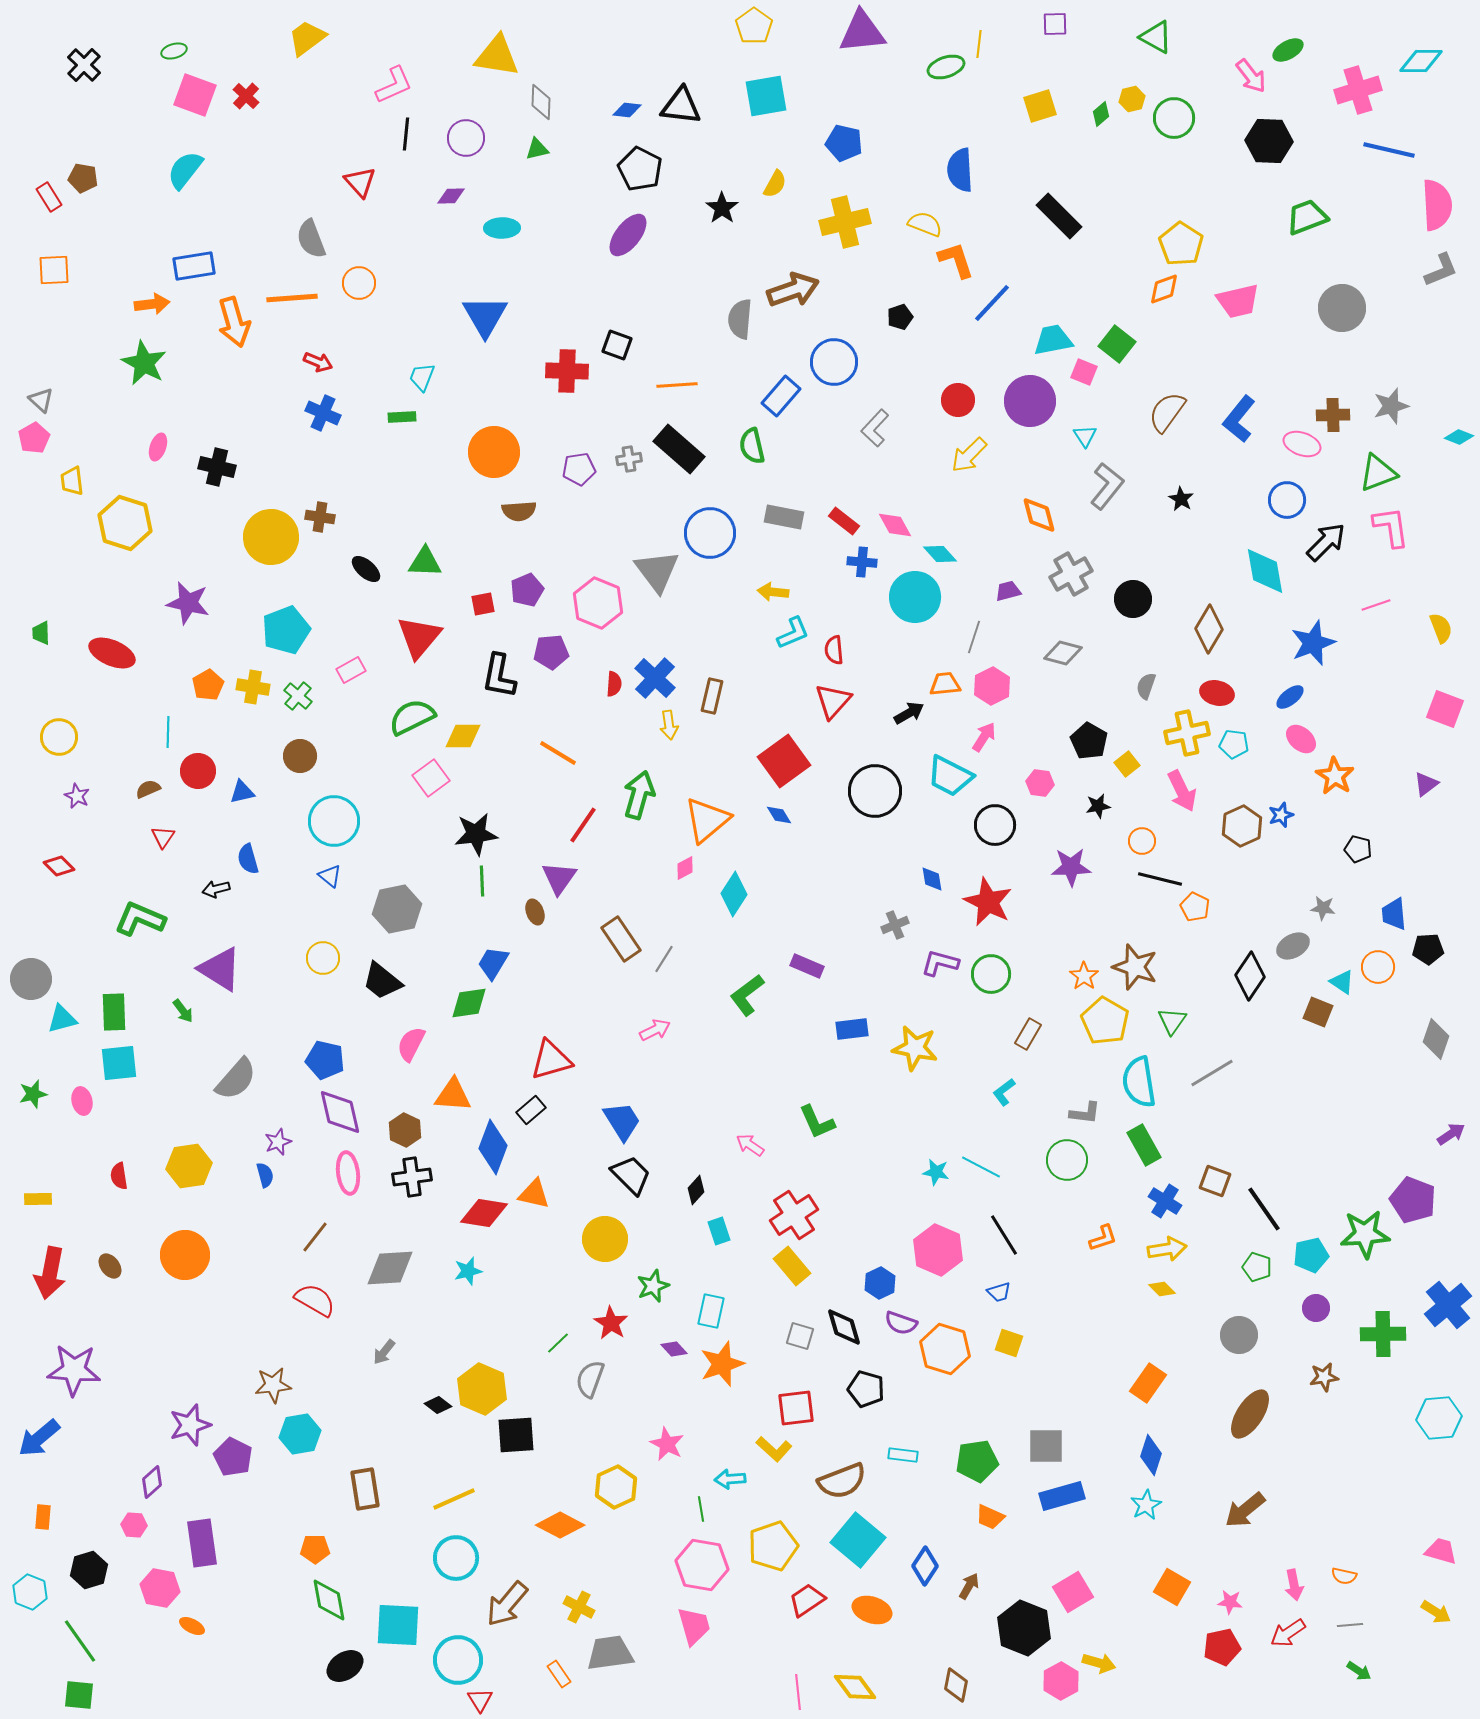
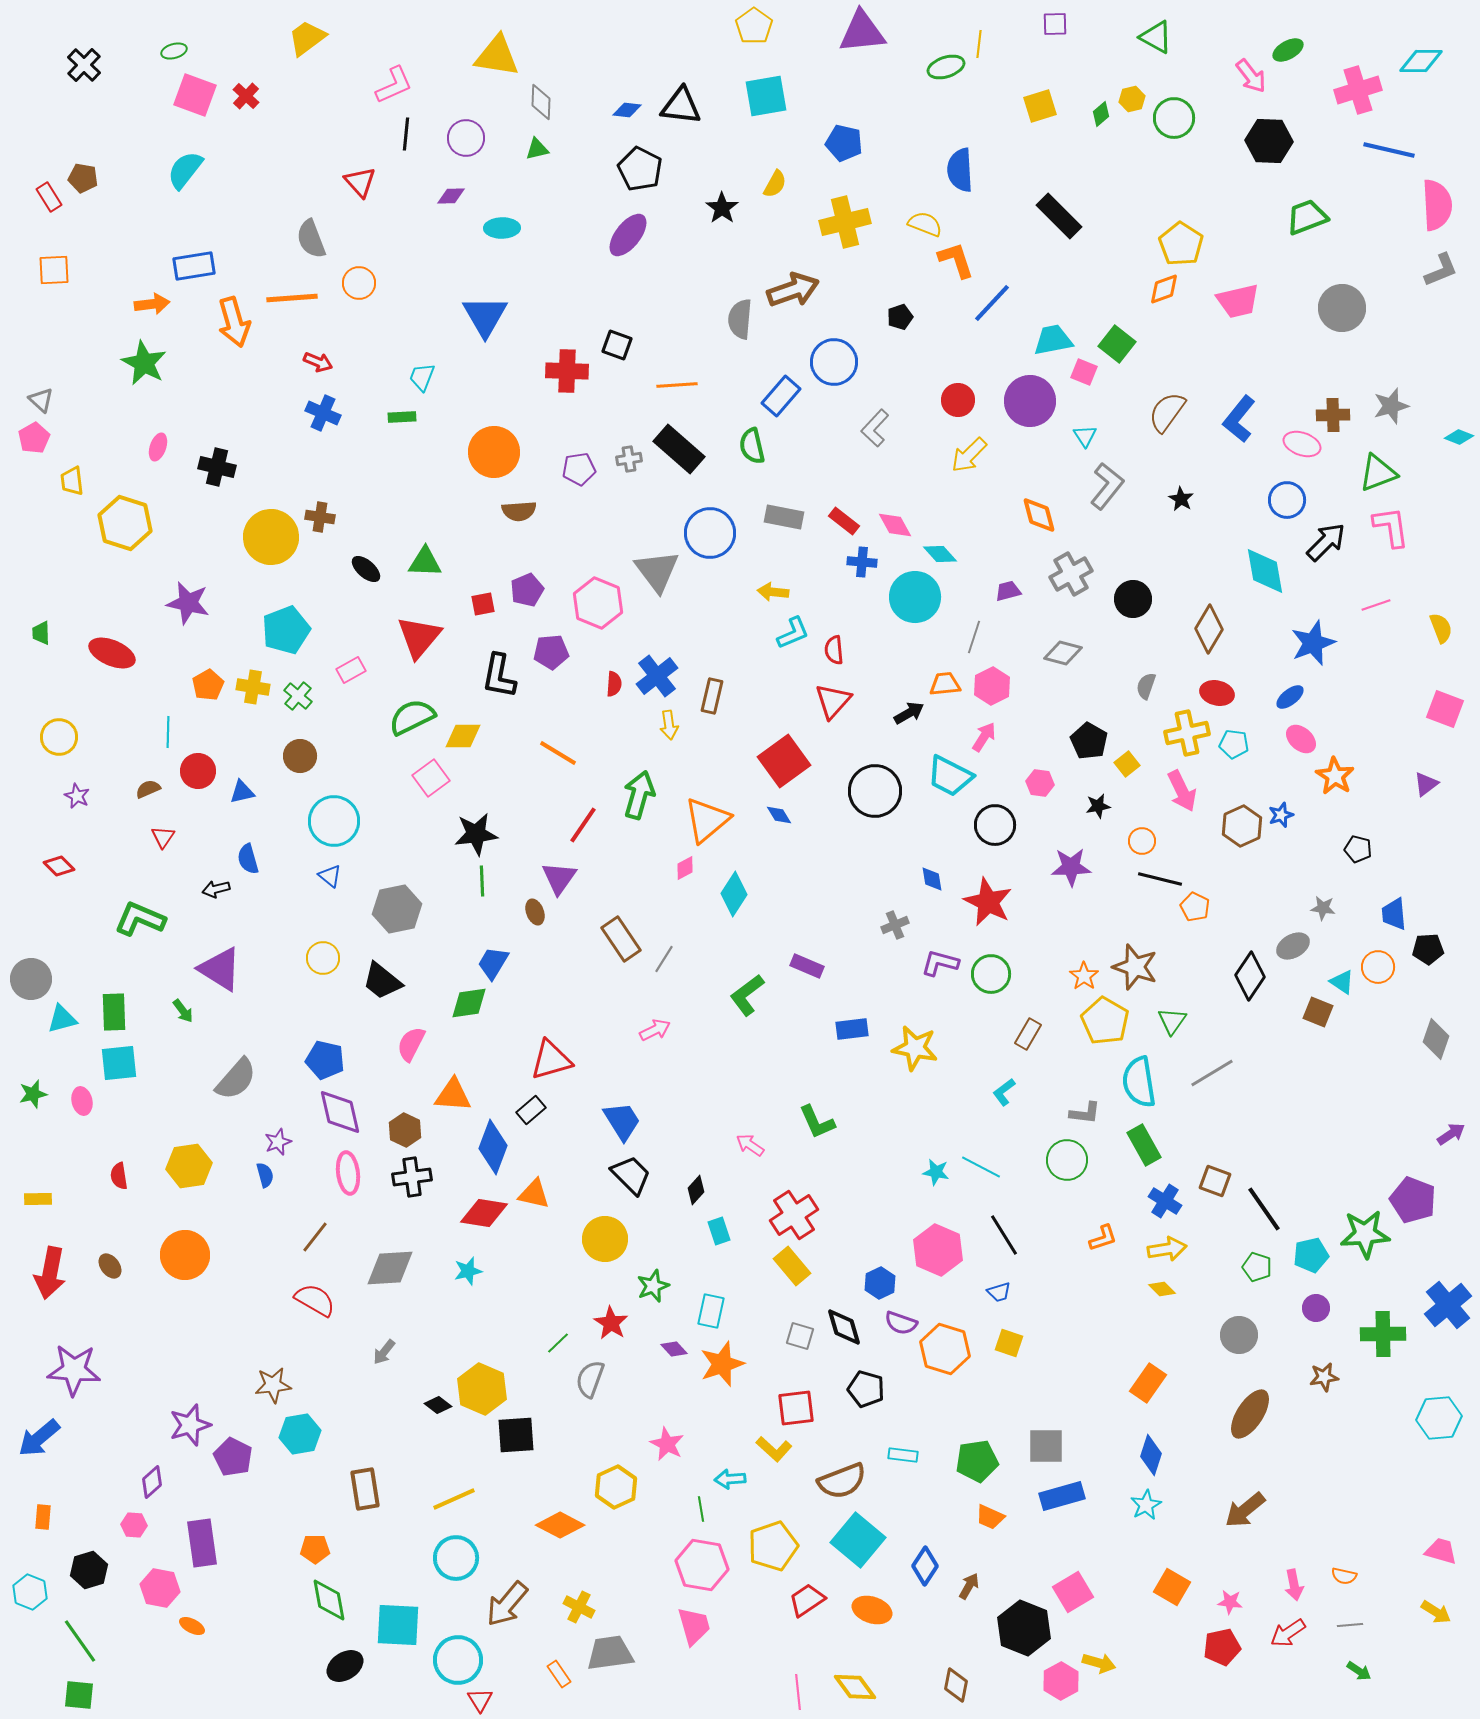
blue cross at (655, 678): moved 2 px right, 2 px up; rotated 9 degrees clockwise
